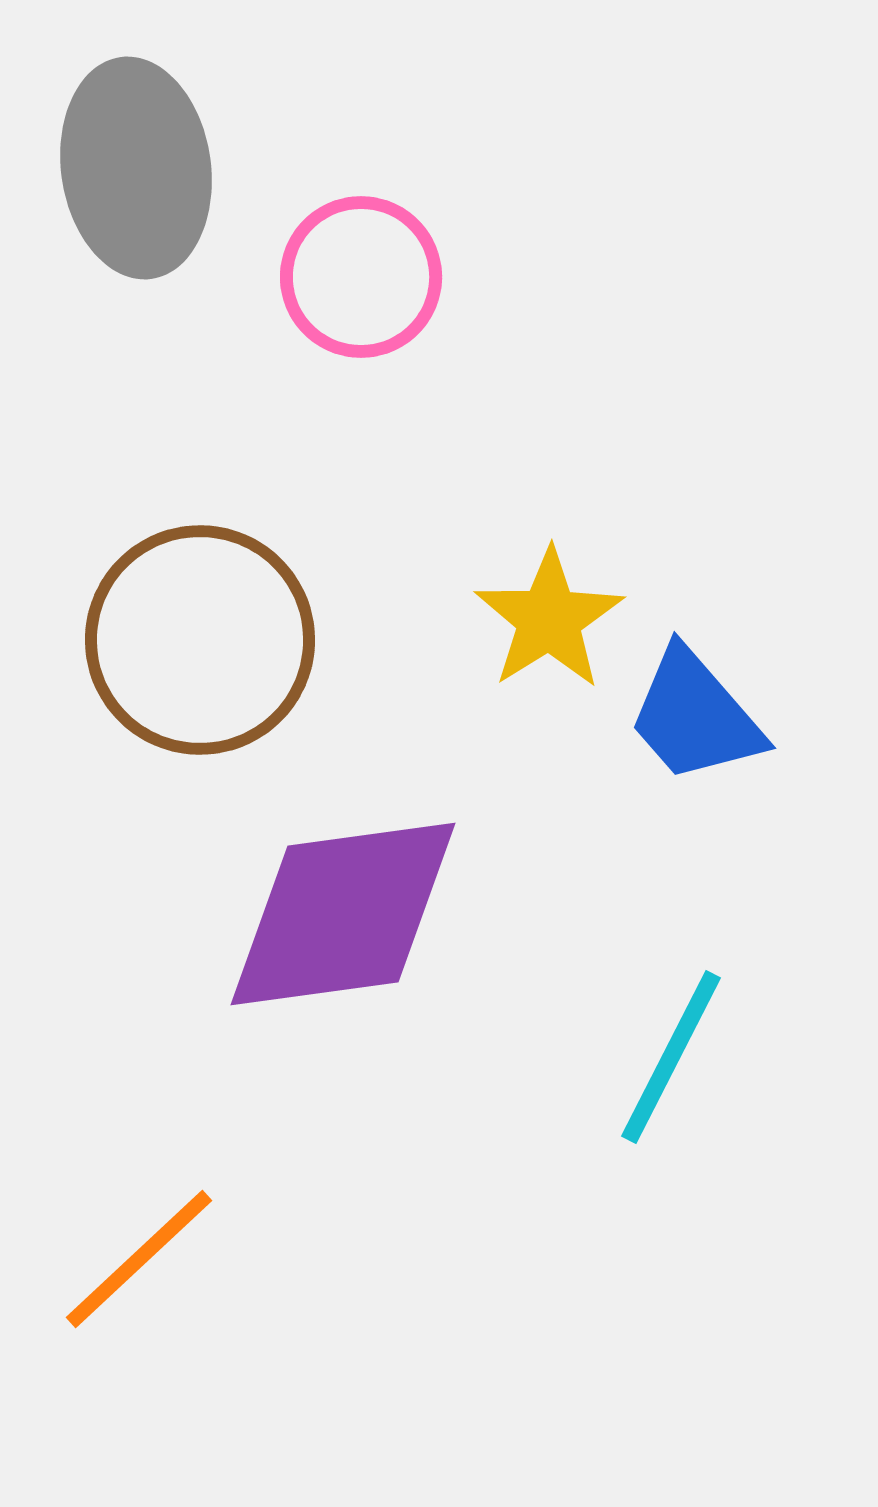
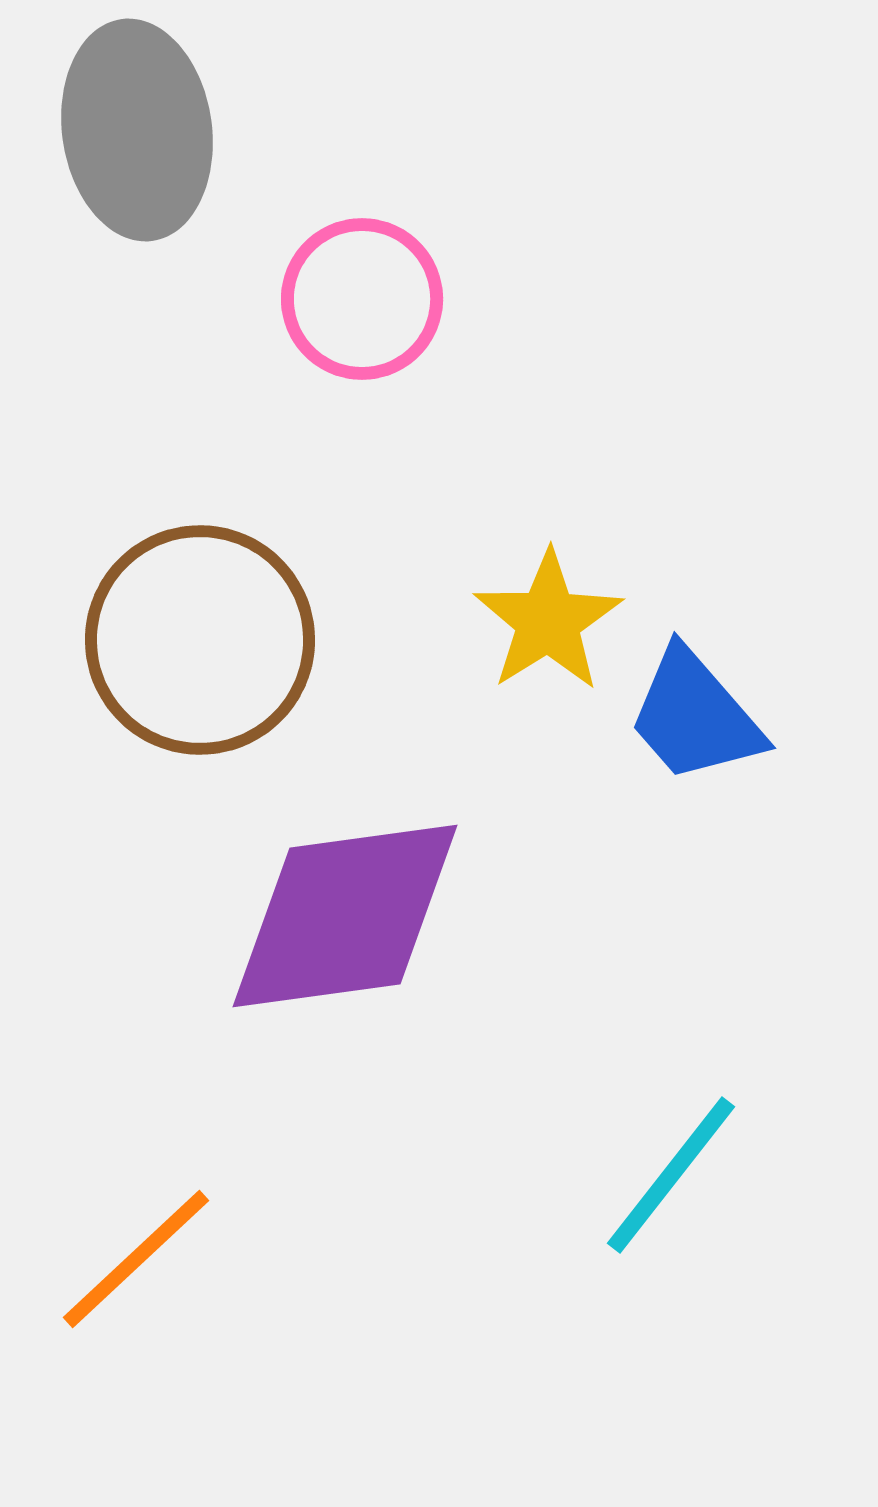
gray ellipse: moved 1 px right, 38 px up
pink circle: moved 1 px right, 22 px down
yellow star: moved 1 px left, 2 px down
purple diamond: moved 2 px right, 2 px down
cyan line: moved 118 px down; rotated 11 degrees clockwise
orange line: moved 3 px left
